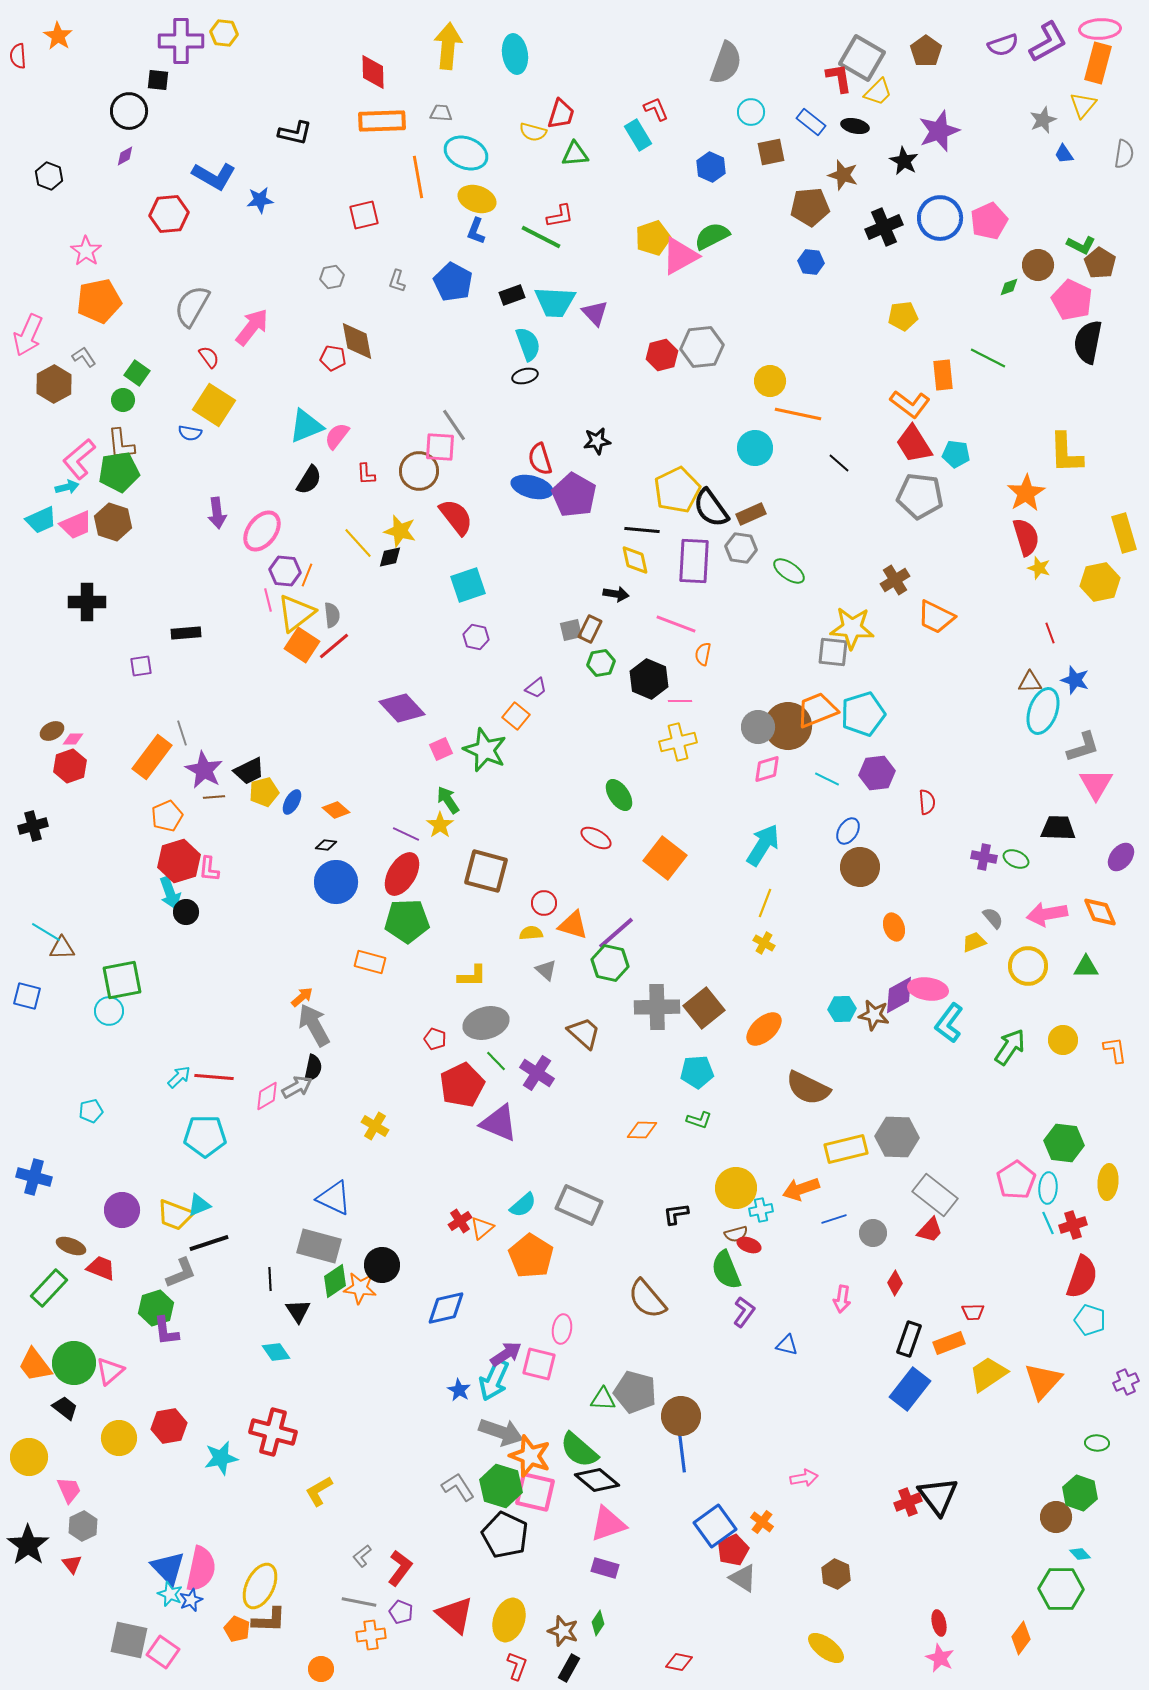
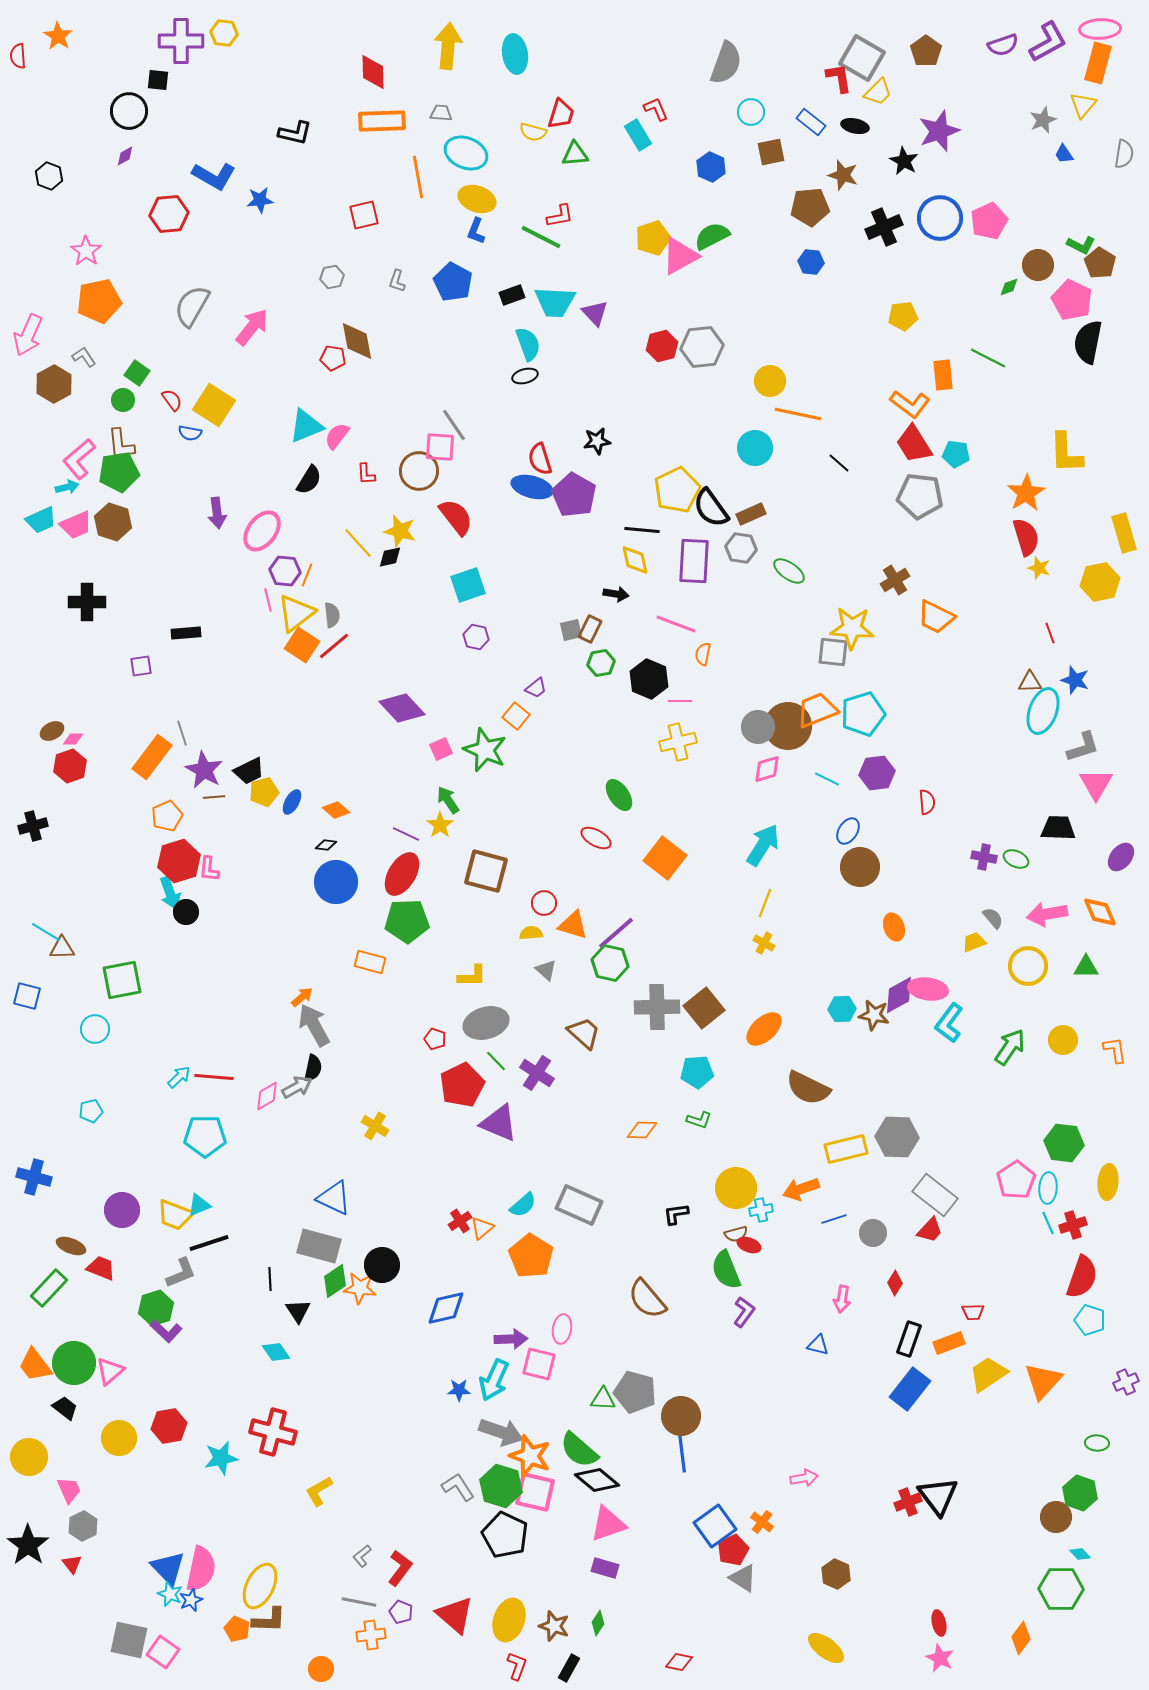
red hexagon at (662, 355): moved 9 px up
red semicircle at (209, 357): moved 37 px left, 43 px down
cyan circle at (109, 1011): moved 14 px left, 18 px down
purple L-shape at (166, 1331): rotated 40 degrees counterclockwise
blue triangle at (787, 1345): moved 31 px right
purple arrow at (506, 1354): moved 5 px right, 15 px up; rotated 32 degrees clockwise
blue star at (459, 1390): rotated 30 degrees counterclockwise
brown star at (563, 1631): moved 9 px left, 5 px up
